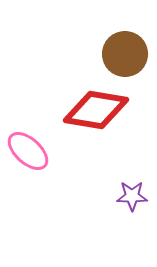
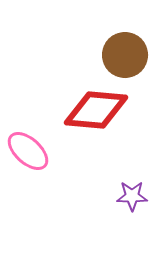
brown circle: moved 1 px down
red diamond: rotated 4 degrees counterclockwise
